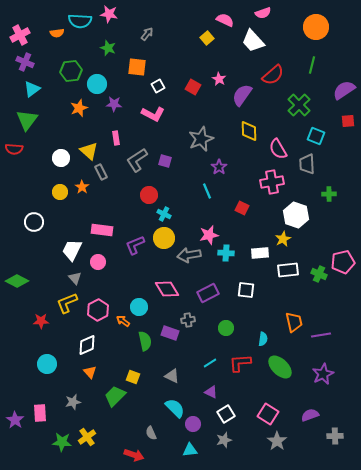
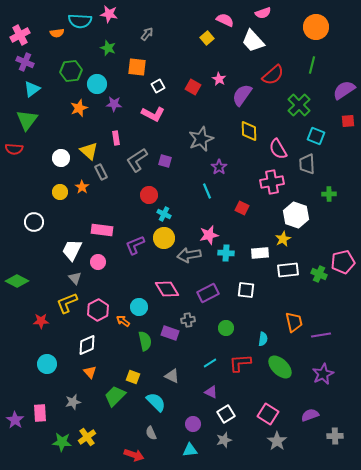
cyan semicircle at (175, 408): moved 19 px left, 6 px up
